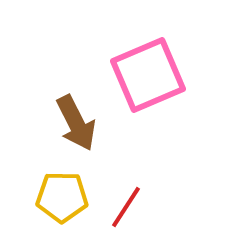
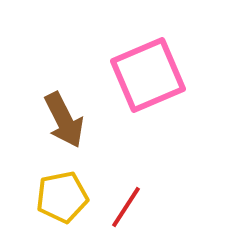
brown arrow: moved 12 px left, 3 px up
yellow pentagon: rotated 12 degrees counterclockwise
